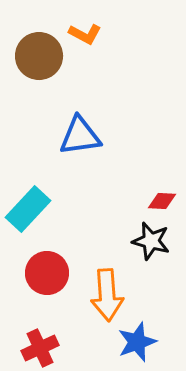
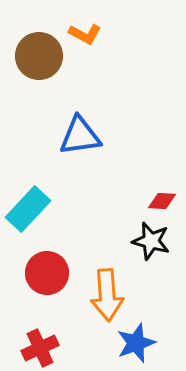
blue star: moved 1 px left, 1 px down
